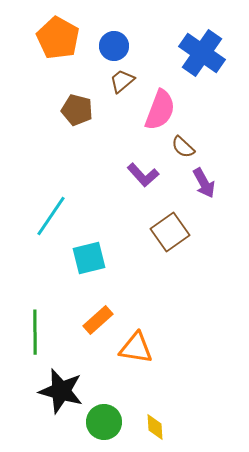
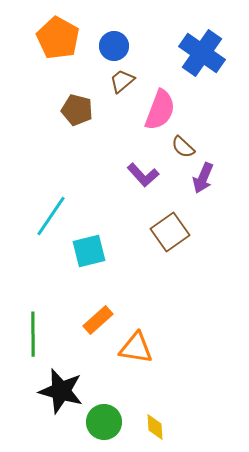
purple arrow: moved 1 px left, 5 px up; rotated 52 degrees clockwise
cyan square: moved 7 px up
green line: moved 2 px left, 2 px down
